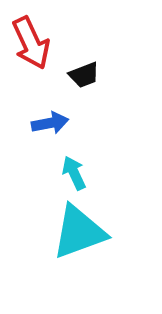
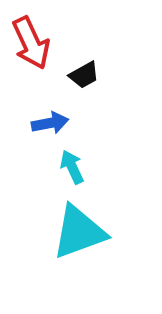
black trapezoid: rotated 8 degrees counterclockwise
cyan arrow: moved 2 px left, 6 px up
